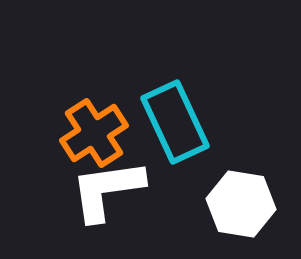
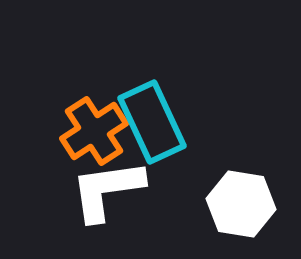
cyan rectangle: moved 23 px left
orange cross: moved 2 px up
